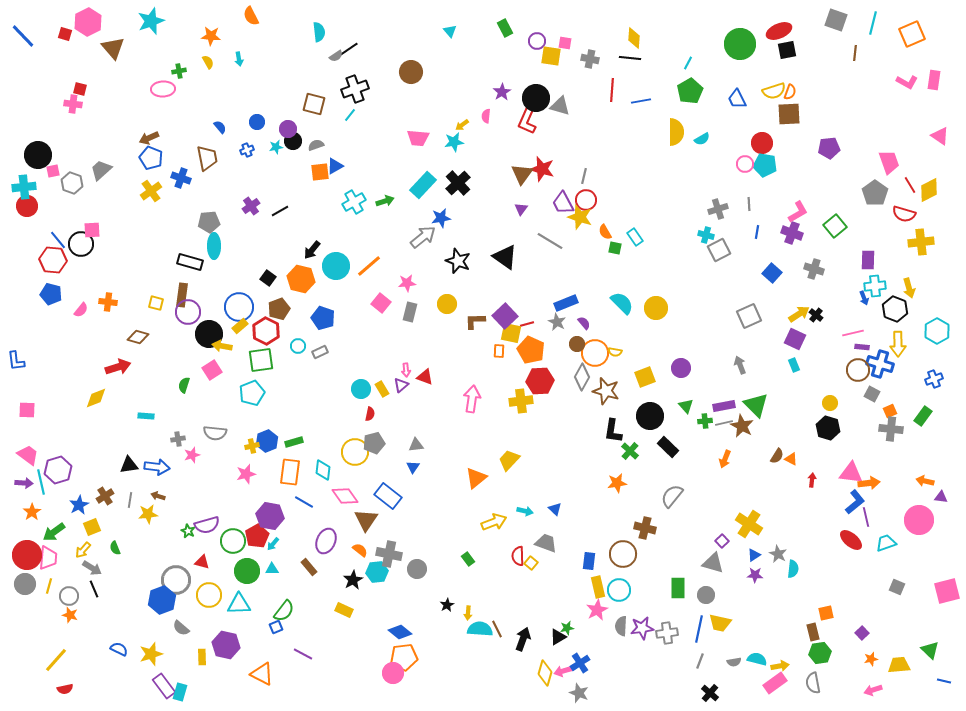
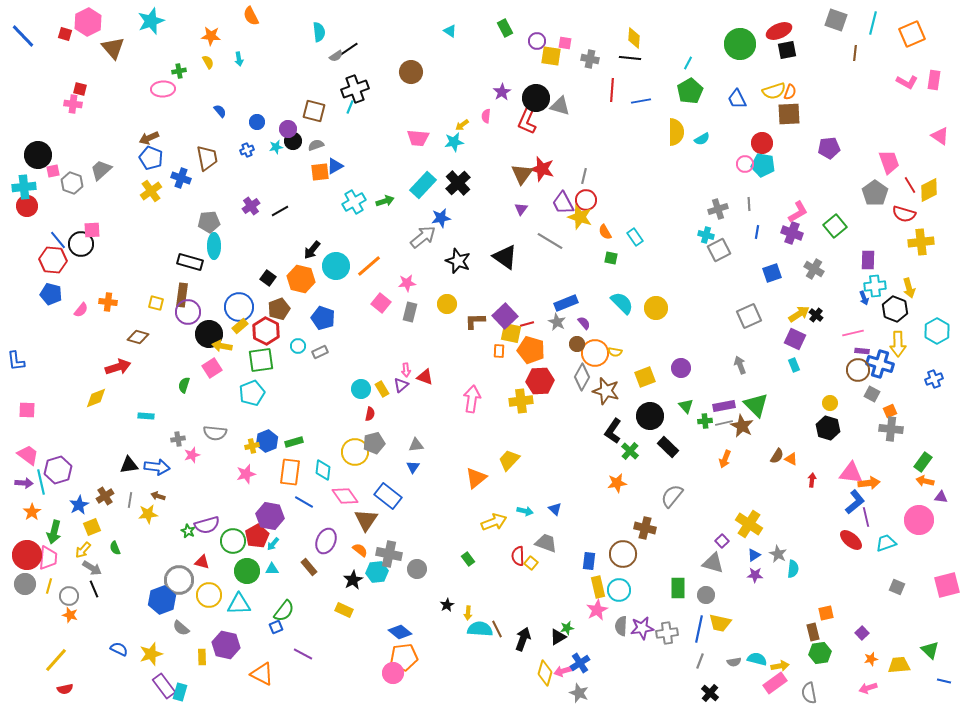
cyan triangle at (450, 31): rotated 16 degrees counterclockwise
brown square at (314, 104): moved 7 px down
cyan line at (350, 115): moved 8 px up; rotated 16 degrees counterclockwise
blue semicircle at (220, 127): moved 16 px up
cyan pentagon at (765, 165): moved 2 px left
green square at (615, 248): moved 4 px left, 10 px down
gray cross at (814, 269): rotated 12 degrees clockwise
blue square at (772, 273): rotated 30 degrees clockwise
purple rectangle at (862, 347): moved 4 px down
orange pentagon at (531, 350): rotated 8 degrees counterclockwise
pink square at (212, 370): moved 2 px up
green rectangle at (923, 416): moved 46 px down
black L-shape at (613, 431): rotated 25 degrees clockwise
green arrow at (54, 532): rotated 40 degrees counterclockwise
gray circle at (176, 580): moved 3 px right
pink square at (947, 591): moved 6 px up
gray semicircle at (813, 683): moved 4 px left, 10 px down
pink arrow at (873, 690): moved 5 px left, 2 px up
